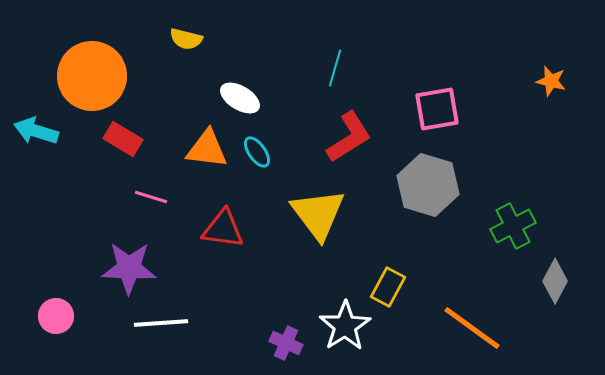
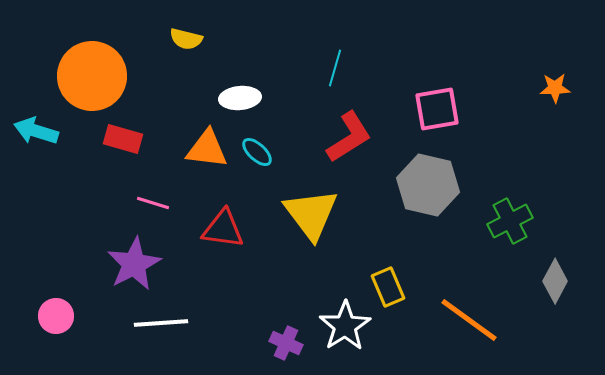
orange star: moved 4 px right, 7 px down; rotated 16 degrees counterclockwise
white ellipse: rotated 36 degrees counterclockwise
red rectangle: rotated 15 degrees counterclockwise
cyan ellipse: rotated 12 degrees counterclockwise
gray hexagon: rotated 4 degrees counterclockwise
pink line: moved 2 px right, 6 px down
yellow triangle: moved 7 px left
green cross: moved 3 px left, 5 px up
purple star: moved 5 px right, 4 px up; rotated 30 degrees counterclockwise
yellow rectangle: rotated 51 degrees counterclockwise
orange line: moved 3 px left, 8 px up
